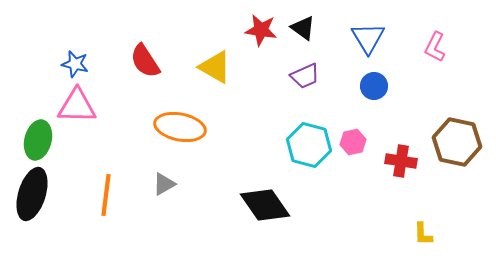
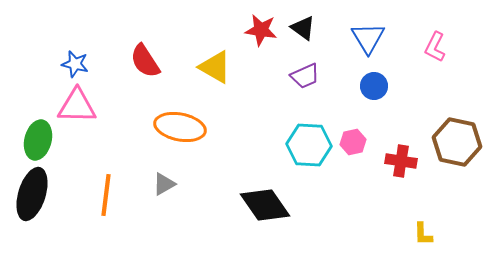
cyan hexagon: rotated 12 degrees counterclockwise
